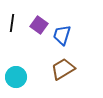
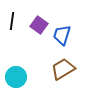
black line: moved 2 px up
